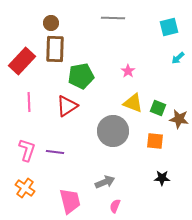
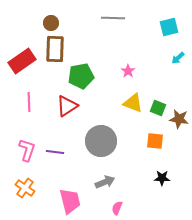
red rectangle: rotated 12 degrees clockwise
gray circle: moved 12 px left, 10 px down
pink semicircle: moved 2 px right, 2 px down
